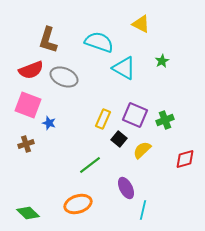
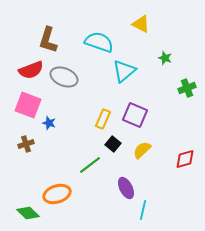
green star: moved 3 px right, 3 px up; rotated 24 degrees counterclockwise
cyan triangle: moved 3 px down; rotated 50 degrees clockwise
green cross: moved 22 px right, 32 px up
black square: moved 6 px left, 5 px down
orange ellipse: moved 21 px left, 10 px up
